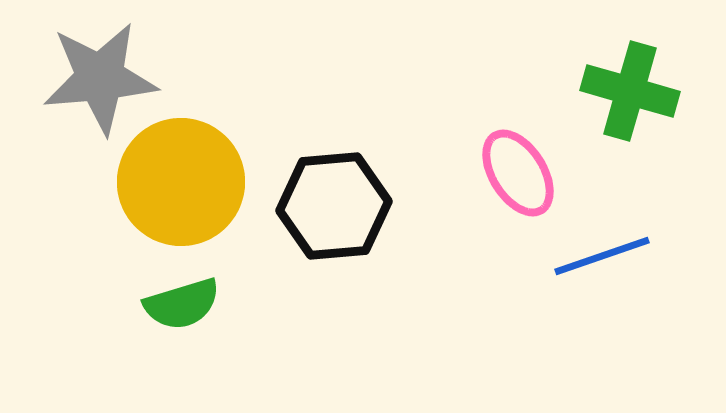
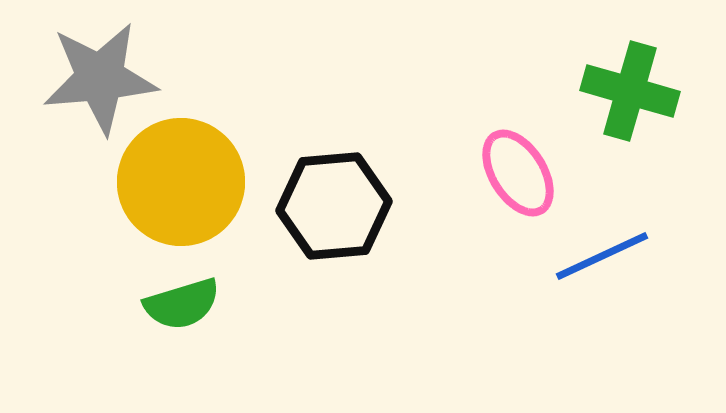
blue line: rotated 6 degrees counterclockwise
